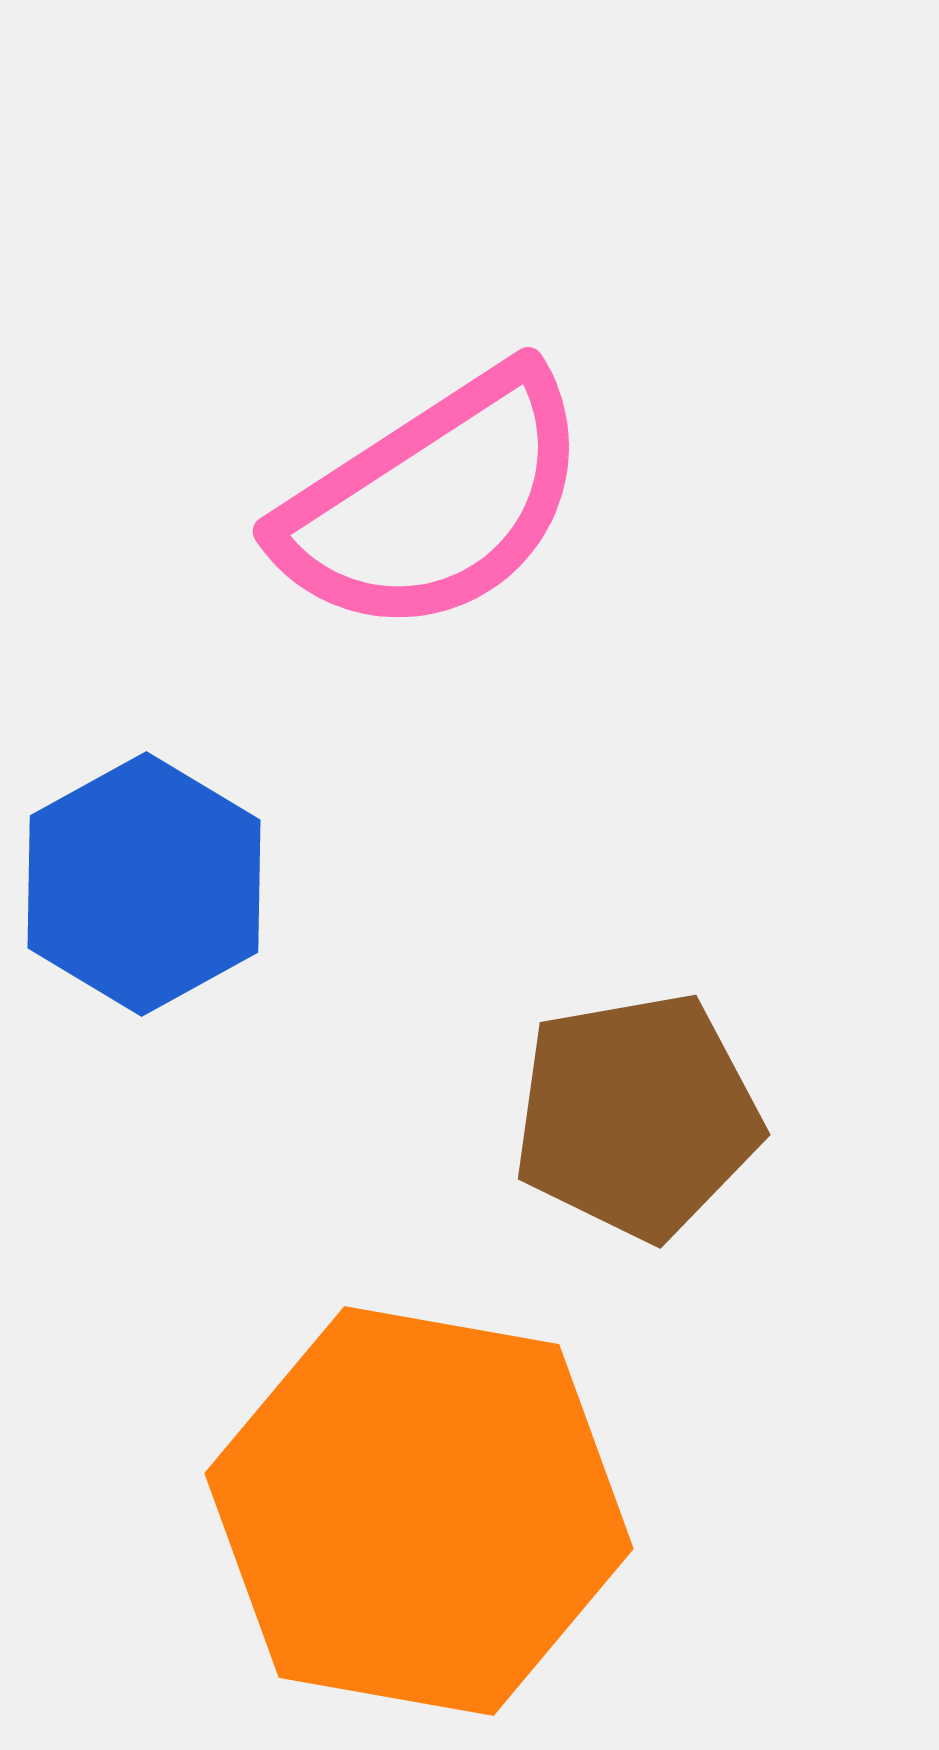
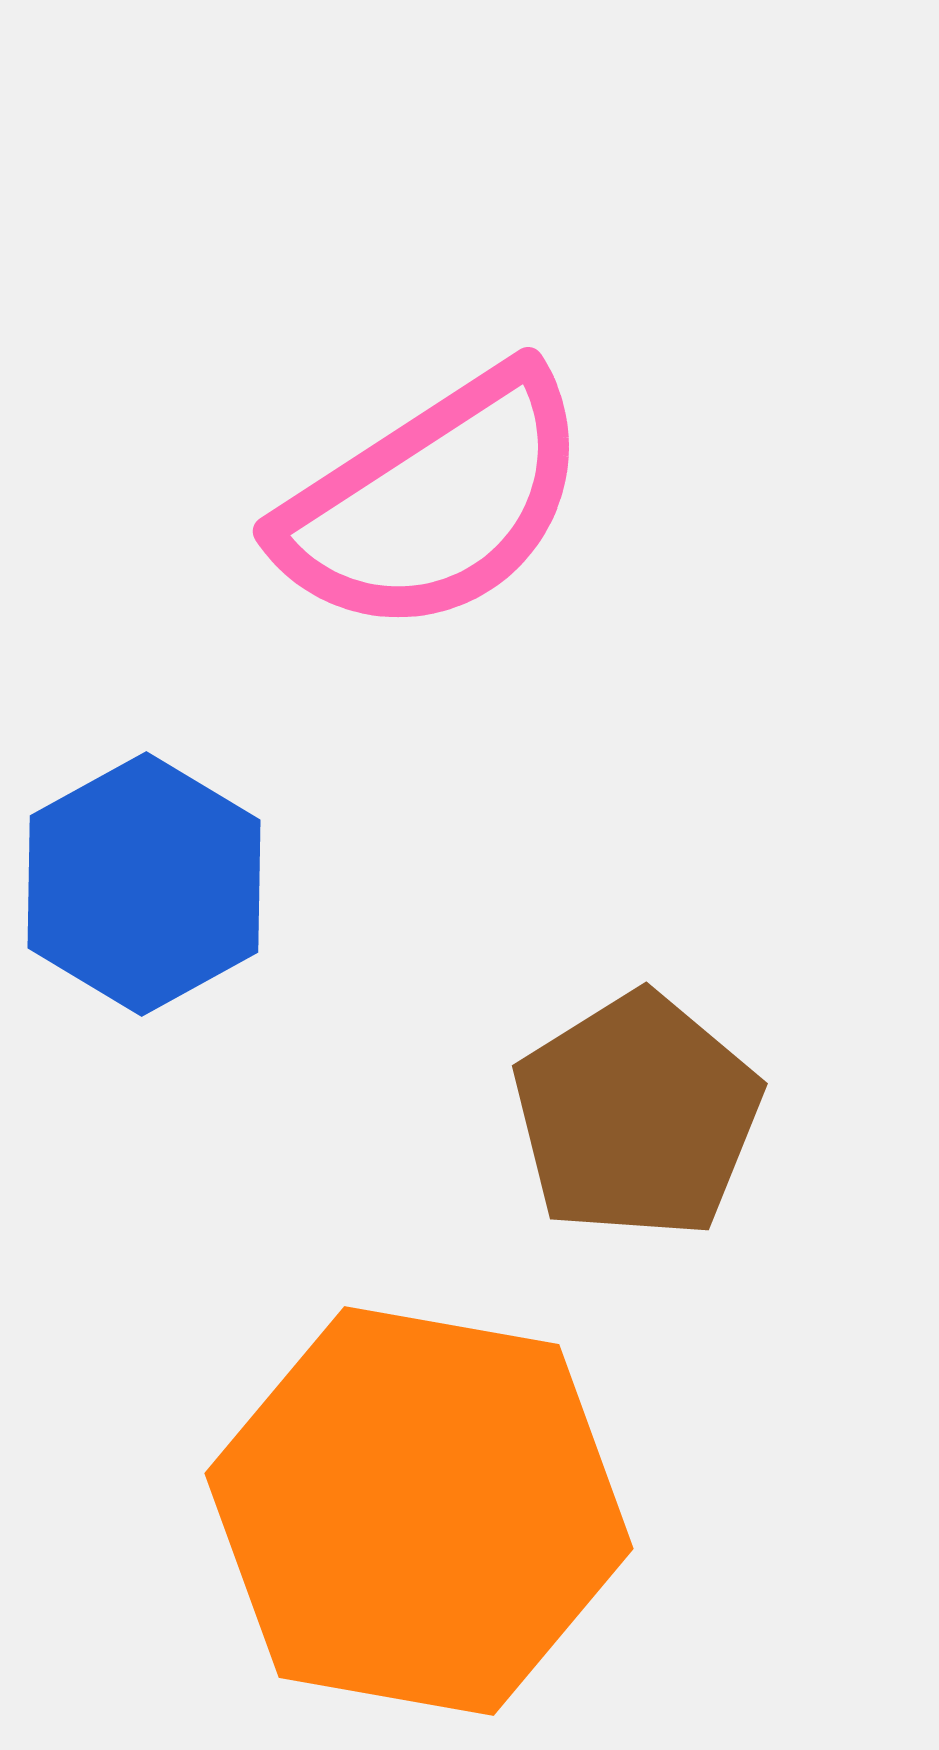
brown pentagon: rotated 22 degrees counterclockwise
